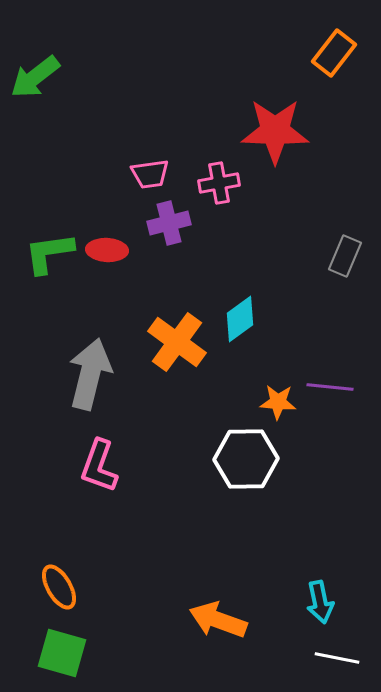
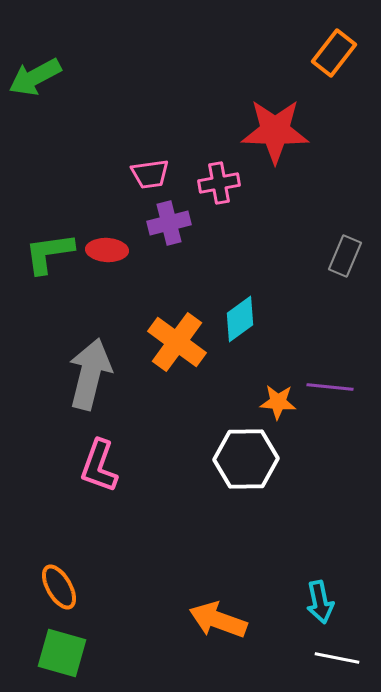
green arrow: rotated 10 degrees clockwise
